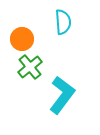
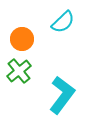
cyan semicircle: rotated 50 degrees clockwise
green cross: moved 11 px left, 4 px down
